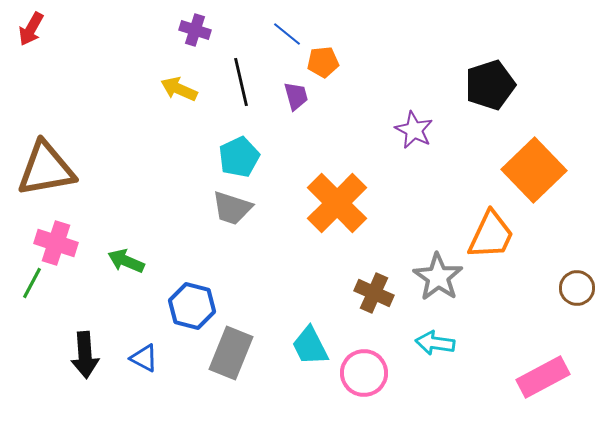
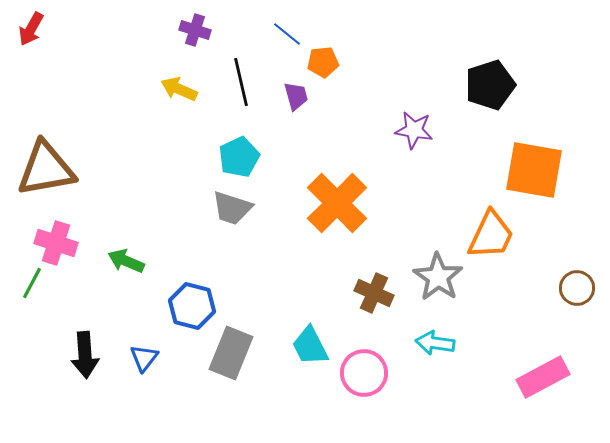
purple star: rotated 18 degrees counterclockwise
orange square: rotated 36 degrees counterclockwise
blue triangle: rotated 40 degrees clockwise
